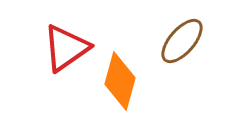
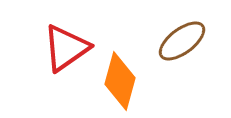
brown ellipse: rotated 12 degrees clockwise
